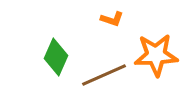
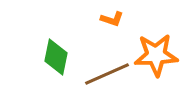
green diamond: rotated 12 degrees counterclockwise
brown line: moved 3 px right, 1 px up
